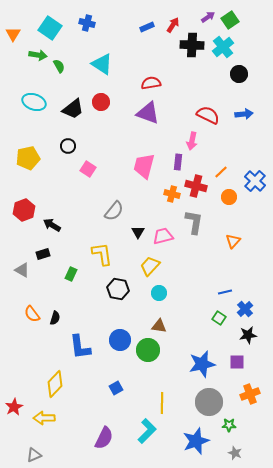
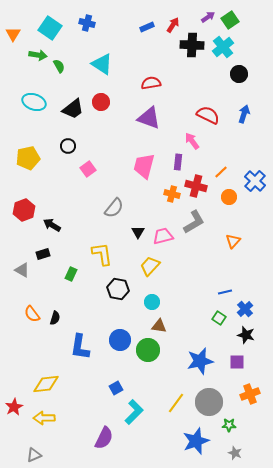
purple triangle at (148, 113): moved 1 px right, 5 px down
blue arrow at (244, 114): rotated 66 degrees counterclockwise
pink arrow at (192, 141): rotated 132 degrees clockwise
pink square at (88, 169): rotated 21 degrees clockwise
gray semicircle at (114, 211): moved 3 px up
gray L-shape at (194, 222): rotated 50 degrees clockwise
cyan circle at (159, 293): moved 7 px left, 9 px down
black star at (248, 335): moved 2 px left; rotated 24 degrees clockwise
blue L-shape at (80, 347): rotated 16 degrees clockwise
blue star at (202, 364): moved 2 px left, 3 px up
yellow diamond at (55, 384): moved 9 px left; rotated 40 degrees clockwise
yellow line at (162, 403): moved 14 px right; rotated 35 degrees clockwise
cyan L-shape at (147, 431): moved 13 px left, 19 px up
